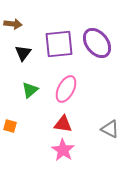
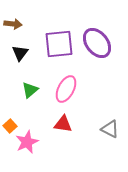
black triangle: moved 3 px left
orange square: rotated 32 degrees clockwise
pink star: moved 36 px left, 8 px up; rotated 15 degrees clockwise
